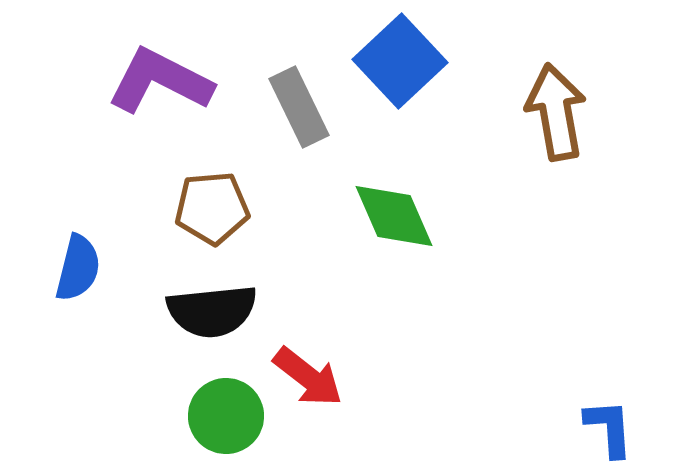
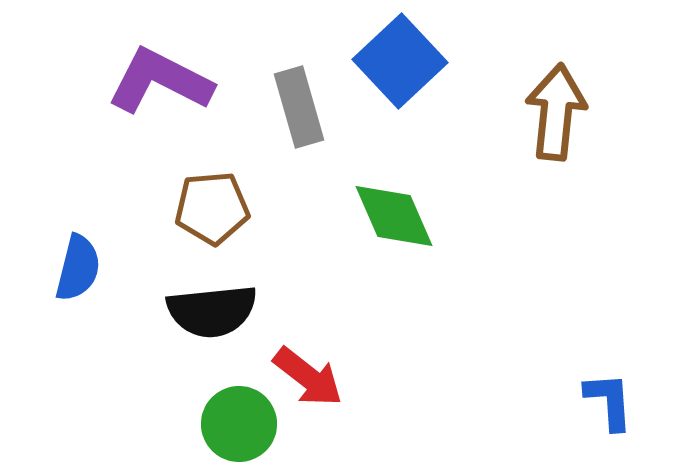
gray rectangle: rotated 10 degrees clockwise
brown arrow: rotated 16 degrees clockwise
green circle: moved 13 px right, 8 px down
blue L-shape: moved 27 px up
